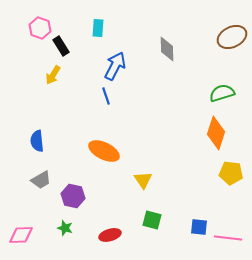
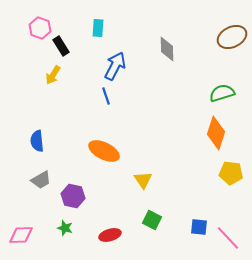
green square: rotated 12 degrees clockwise
pink line: rotated 40 degrees clockwise
